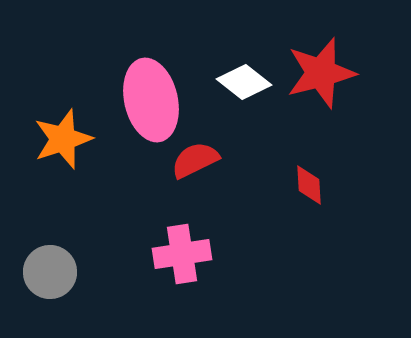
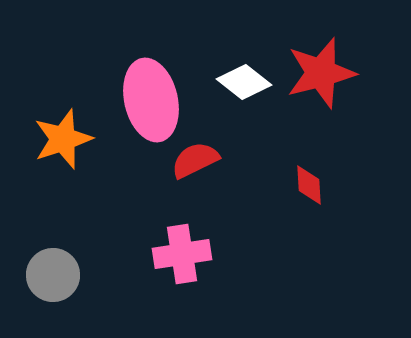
gray circle: moved 3 px right, 3 px down
